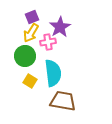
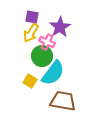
purple square: rotated 32 degrees clockwise
pink cross: moved 1 px left; rotated 35 degrees clockwise
green circle: moved 17 px right
cyan semicircle: rotated 44 degrees clockwise
